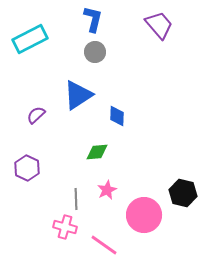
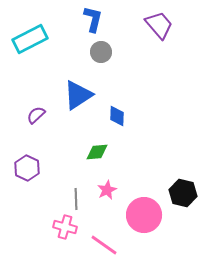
gray circle: moved 6 px right
